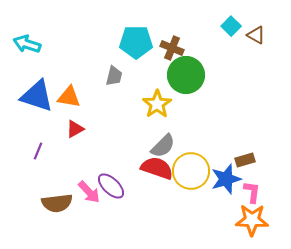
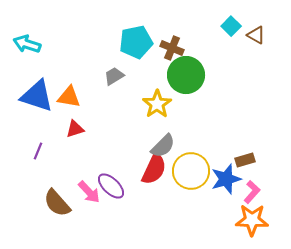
cyan pentagon: rotated 12 degrees counterclockwise
gray trapezoid: rotated 135 degrees counterclockwise
red triangle: rotated 12 degrees clockwise
red semicircle: moved 3 px left, 1 px down; rotated 96 degrees clockwise
pink L-shape: rotated 35 degrees clockwise
brown semicircle: rotated 56 degrees clockwise
